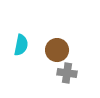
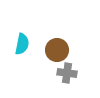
cyan semicircle: moved 1 px right, 1 px up
